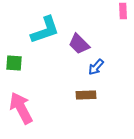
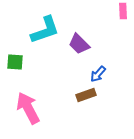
green square: moved 1 px right, 1 px up
blue arrow: moved 2 px right, 7 px down
brown rectangle: rotated 18 degrees counterclockwise
pink arrow: moved 7 px right
